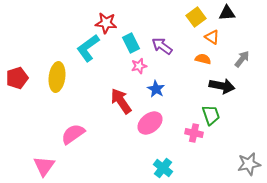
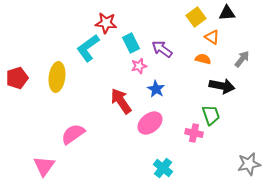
purple arrow: moved 3 px down
